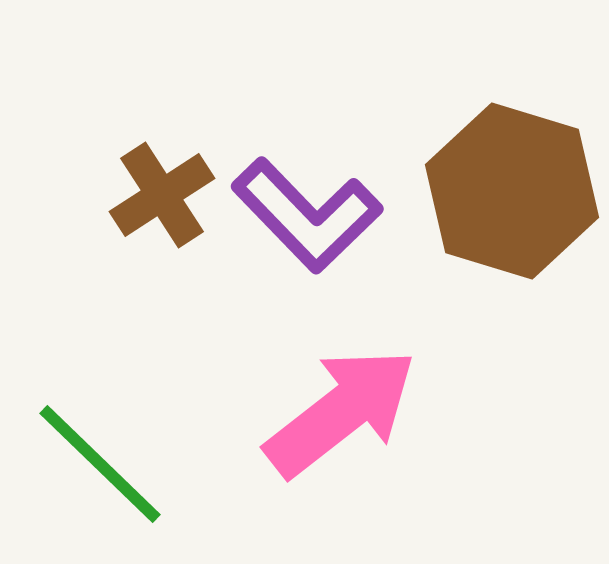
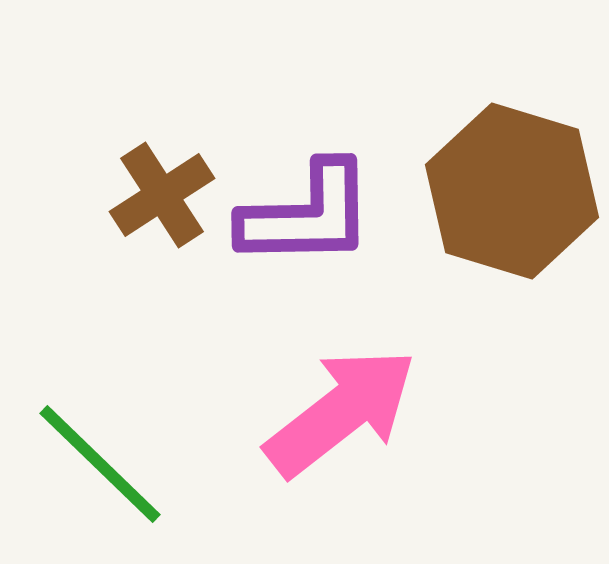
purple L-shape: rotated 47 degrees counterclockwise
